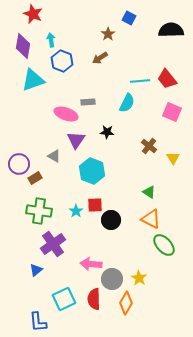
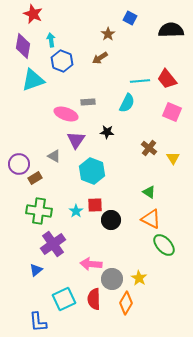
blue square: moved 1 px right
brown cross: moved 2 px down
